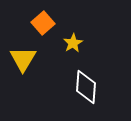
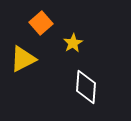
orange square: moved 2 px left
yellow triangle: rotated 32 degrees clockwise
